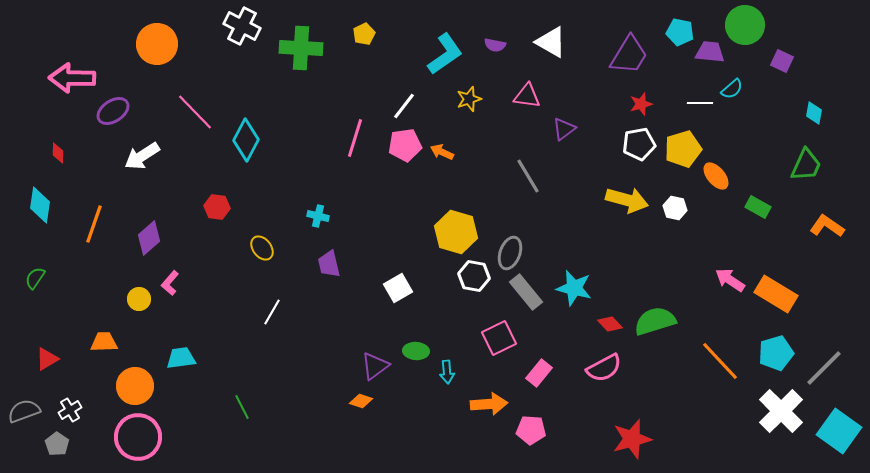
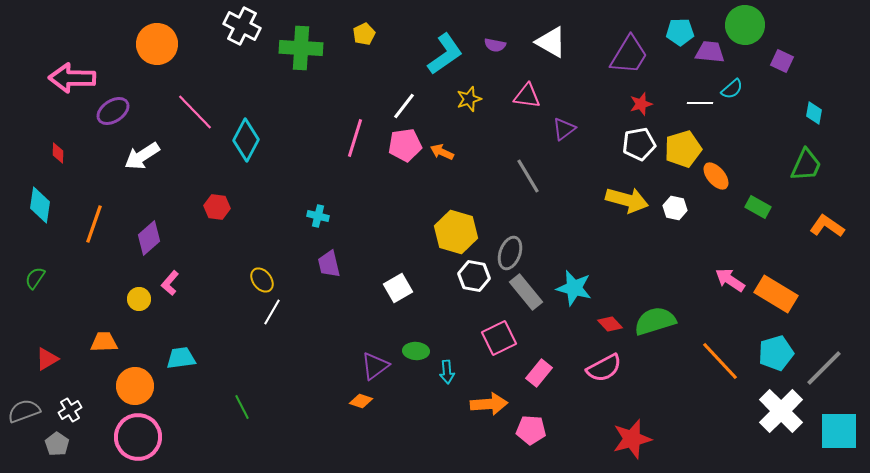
cyan pentagon at (680, 32): rotated 12 degrees counterclockwise
yellow ellipse at (262, 248): moved 32 px down
cyan square at (839, 431): rotated 36 degrees counterclockwise
